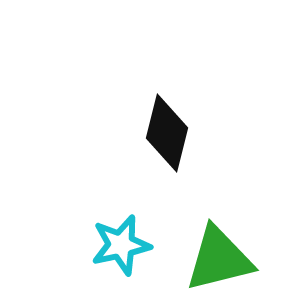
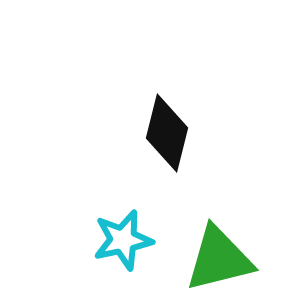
cyan star: moved 2 px right, 5 px up
